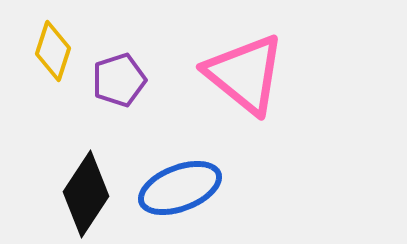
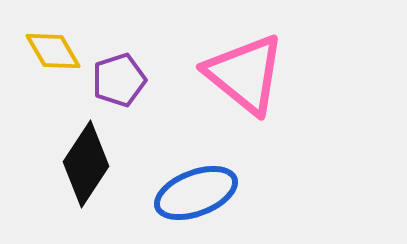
yellow diamond: rotated 48 degrees counterclockwise
blue ellipse: moved 16 px right, 5 px down
black diamond: moved 30 px up
